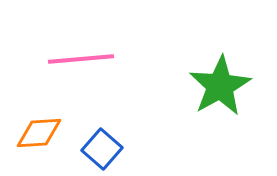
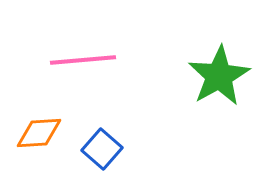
pink line: moved 2 px right, 1 px down
green star: moved 1 px left, 10 px up
